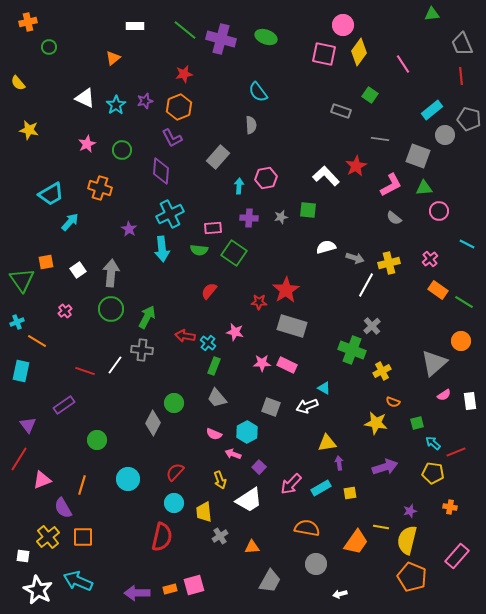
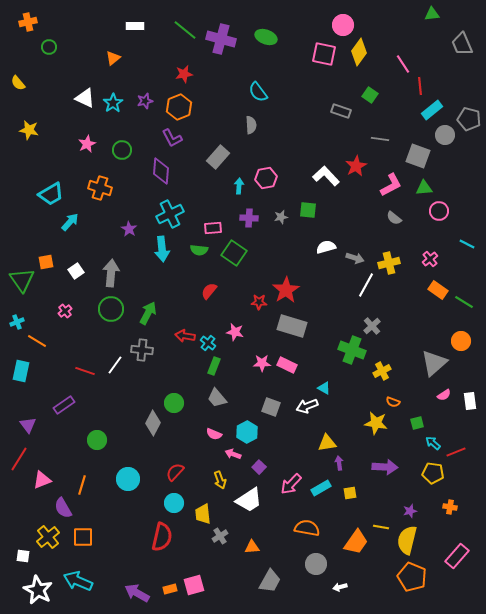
red line at (461, 76): moved 41 px left, 10 px down
cyan star at (116, 105): moved 3 px left, 2 px up
white square at (78, 270): moved 2 px left, 1 px down
green arrow at (147, 317): moved 1 px right, 4 px up
purple arrow at (385, 467): rotated 20 degrees clockwise
yellow trapezoid at (204, 512): moved 1 px left, 2 px down
purple arrow at (137, 593): rotated 30 degrees clockwise
white arrow at (340, 594): moved 7 px up
